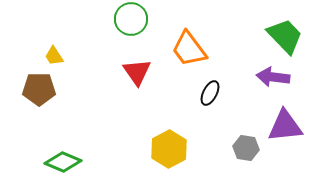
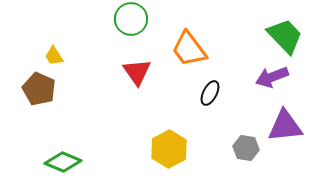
purple arrow: moved 1 px left; rotated 28 degrees counterclockwise
brown pentagon: rotated 24 degrees clockwise
